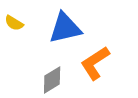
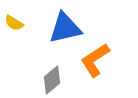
orange L-shape: moved 3 px up
gray diamond: rotated 8 degrees counterclockwise
